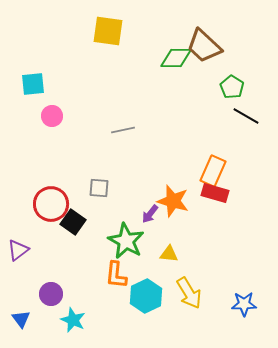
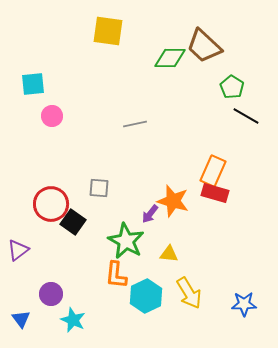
green diamond: moved 6 px left
gray line: moved 12 px right, 6 px up
